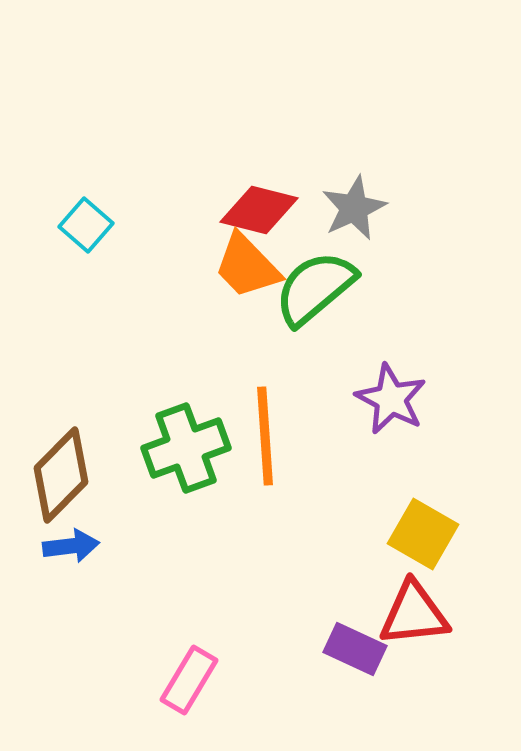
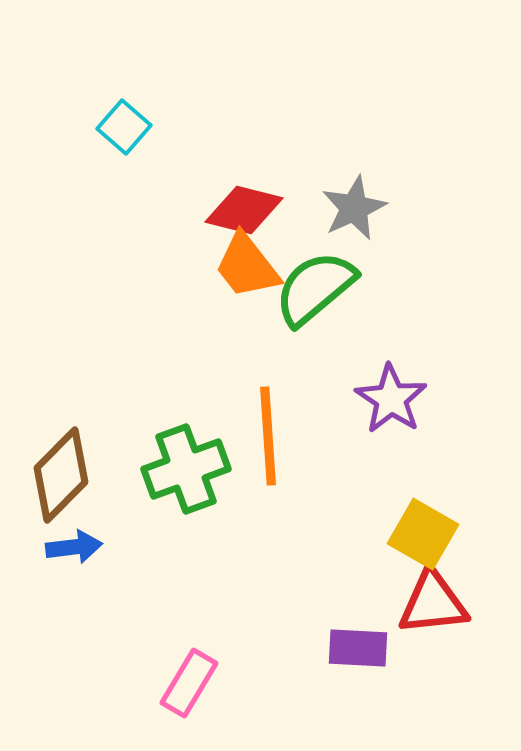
red diamond: moved 15 px left
cyan square: moved 38 px right, 98 px up
orange trapezoid: rotated 6 degrees clockwise
purple star: rotated 6 degrees clockwise
orange line: moved 3 px right
green cross: moved 21 px down
blue arrow: moved 3 px right, 1 px down
red triangle: moved 19 px right, 11 px up
purple rectangle: moved 3 px right, 1 px up; rotated 22 degrees counterclockwise
pink rectangle: moved 3 px down
